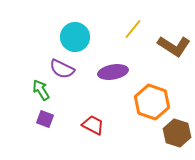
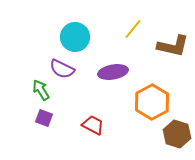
brown L-shape: moved 1 px left; rotated 20 degrees counterclockwise
orange hexagon: rotated 12 degrees clockwise
purple square: moved 1 px left, 1 px up
brown hexagon: moved 1 px down
